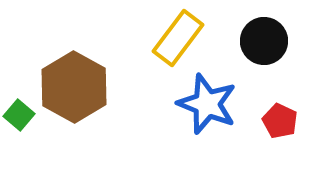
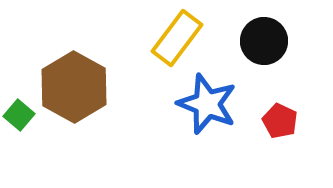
yellow rectangle: moved 1 px left
